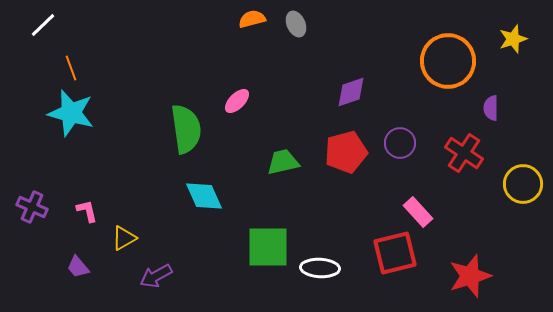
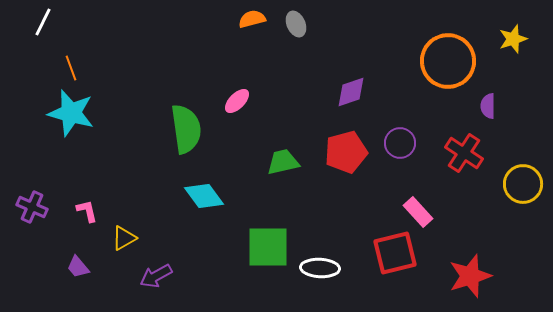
white line: moved 3 px up; rotated 20 degrees counterclockwise
purple semicircle: moved 3 px left, 2 px up
cyan diamond: rotated 12 degrees counterclockwise
